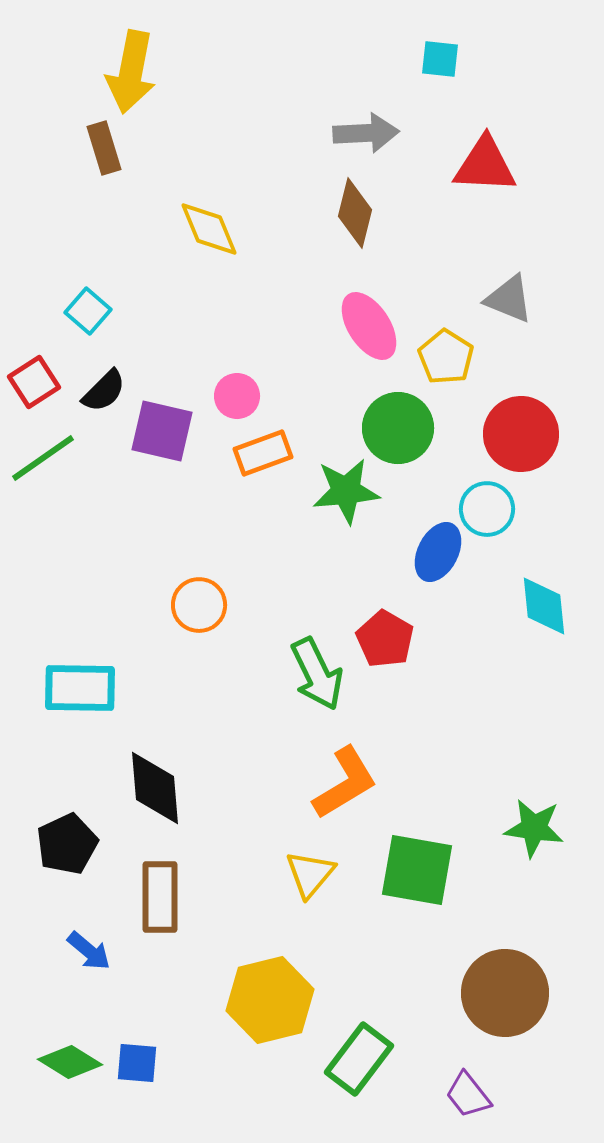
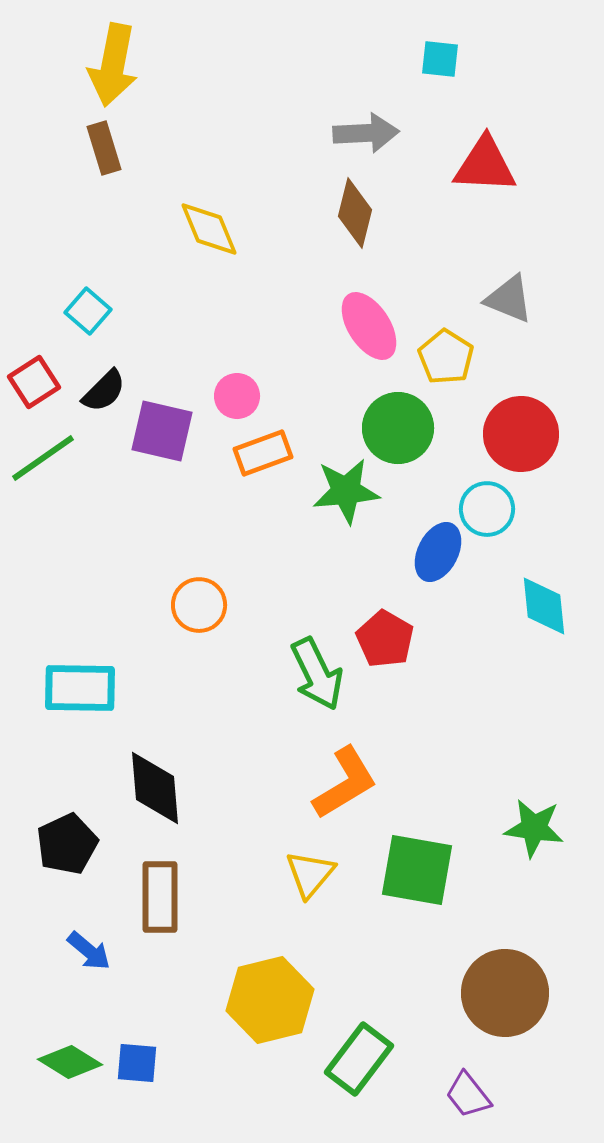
yellow arrow at (131, 72): moved 18 px left, 7 px up
